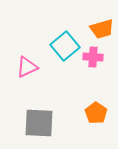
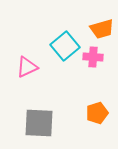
orange pentagon: moved 1 px right; rotated 20 degrees clockwise
